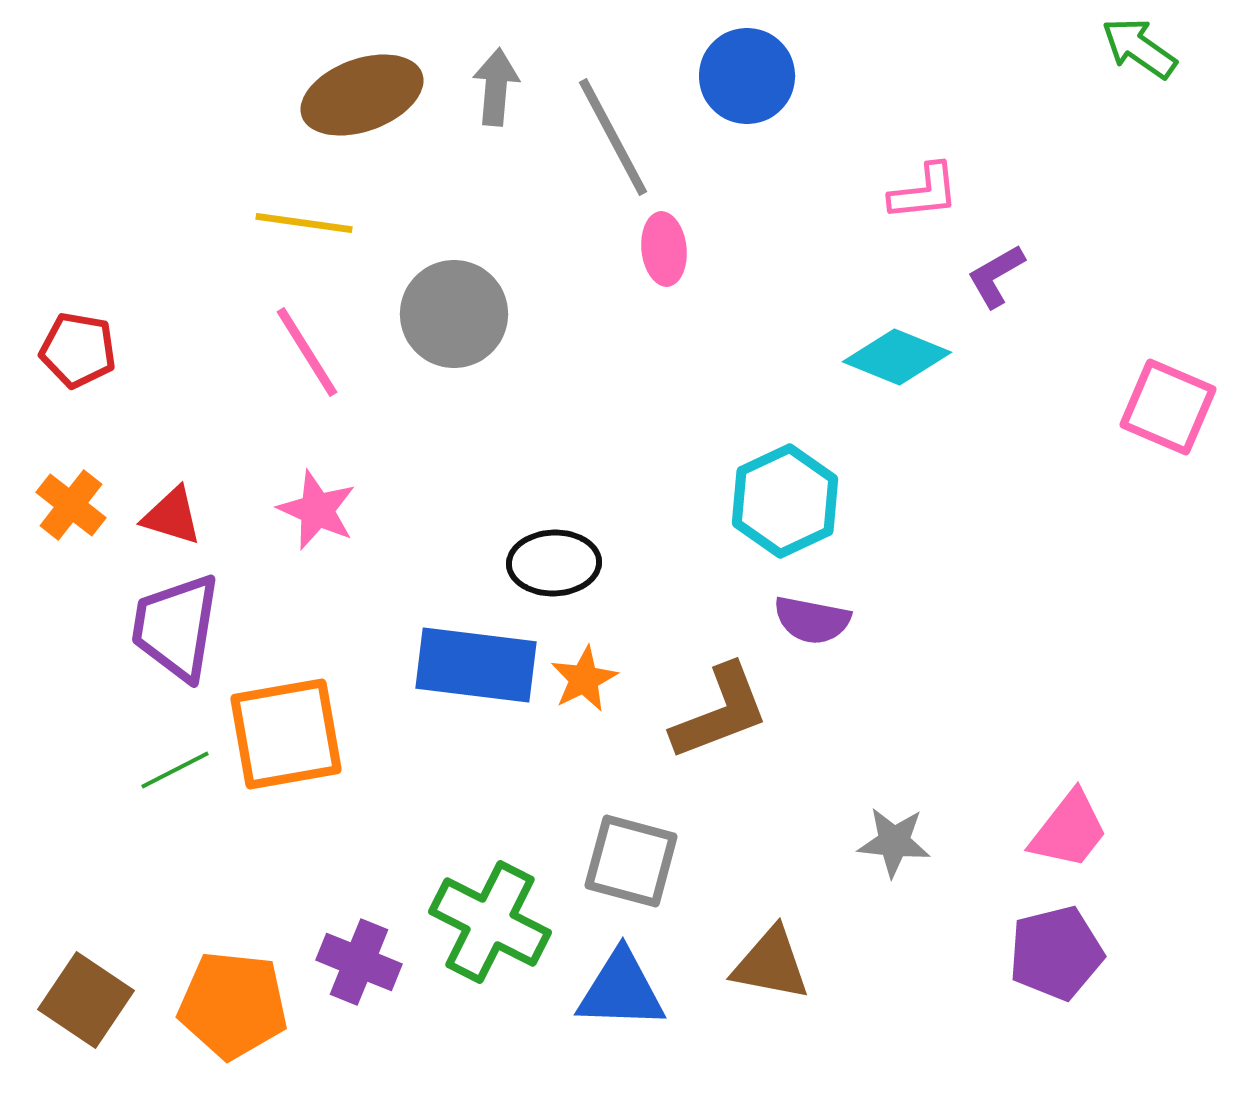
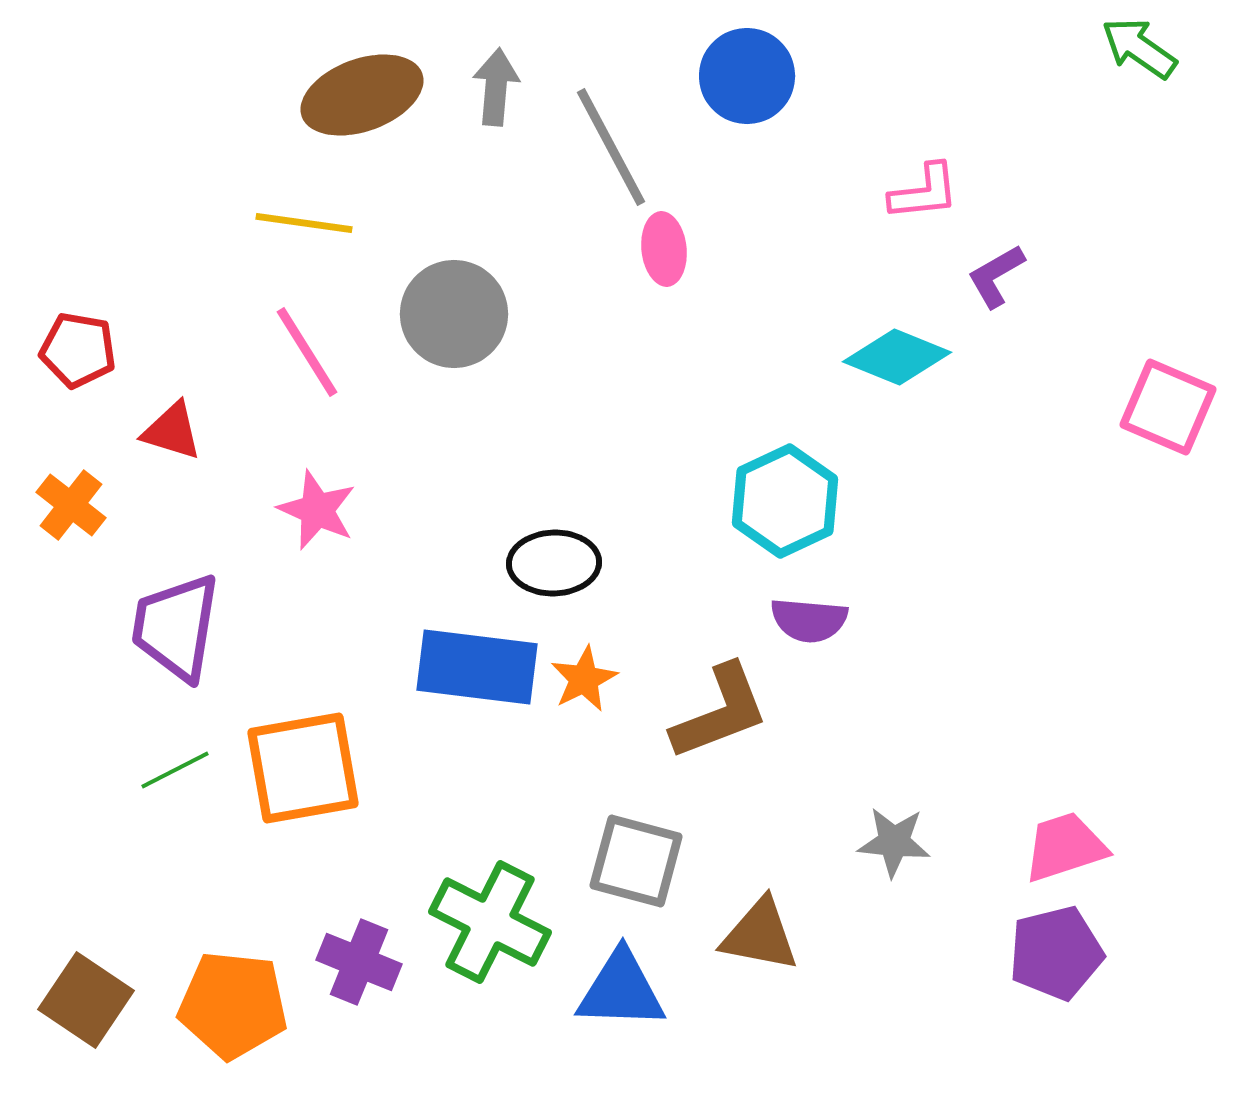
gray line: moved 2 px left, 10 px down
red triangle: moved 85 px up
purple semicircle: moved 3 px left; rotated 6 degrees counterclockwise
blue rectangle: moved 1 px right, 2 px down
orange square: moved 17 px right, 34 px down
pink trapezoid: moved 4 px left, 17 px down; rotated 146 degrees counterclockwise
gray square: moved 5 px right
brown triangle: moved 11 px left, 29 px up
